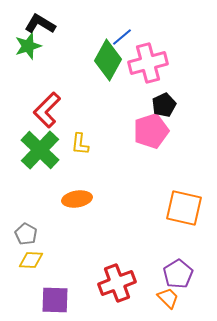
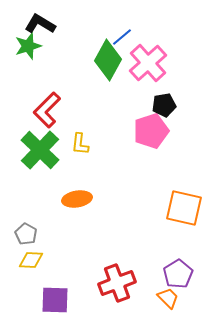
pink cross: rotated 27 degrees counterclockwise
black pentagon: rotated 15 degrees clockwise
